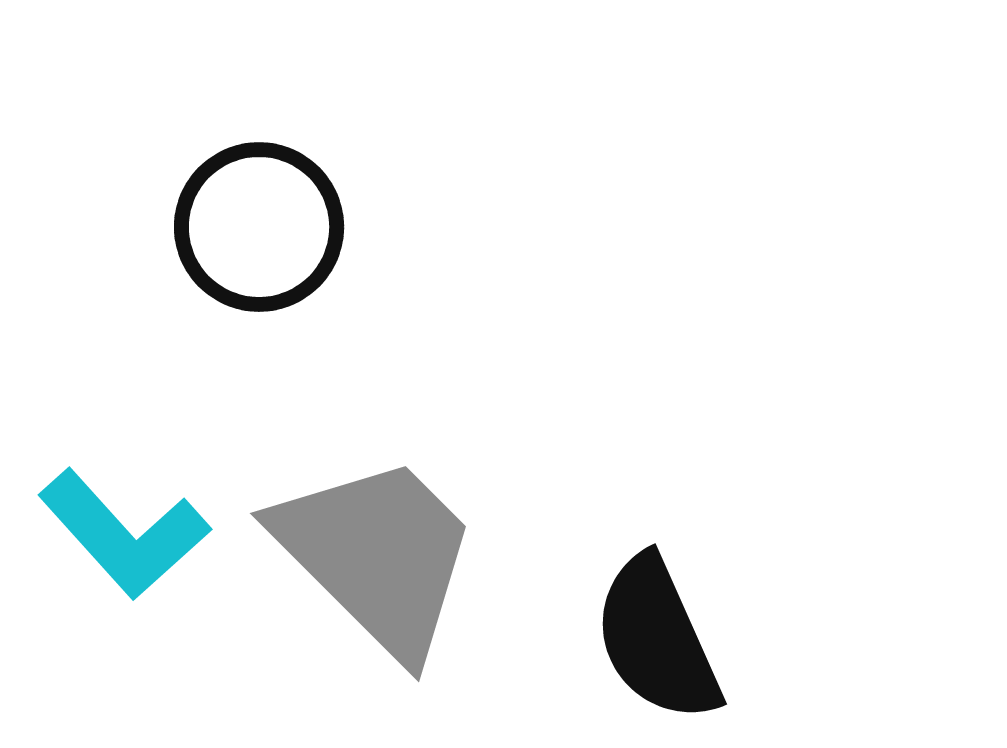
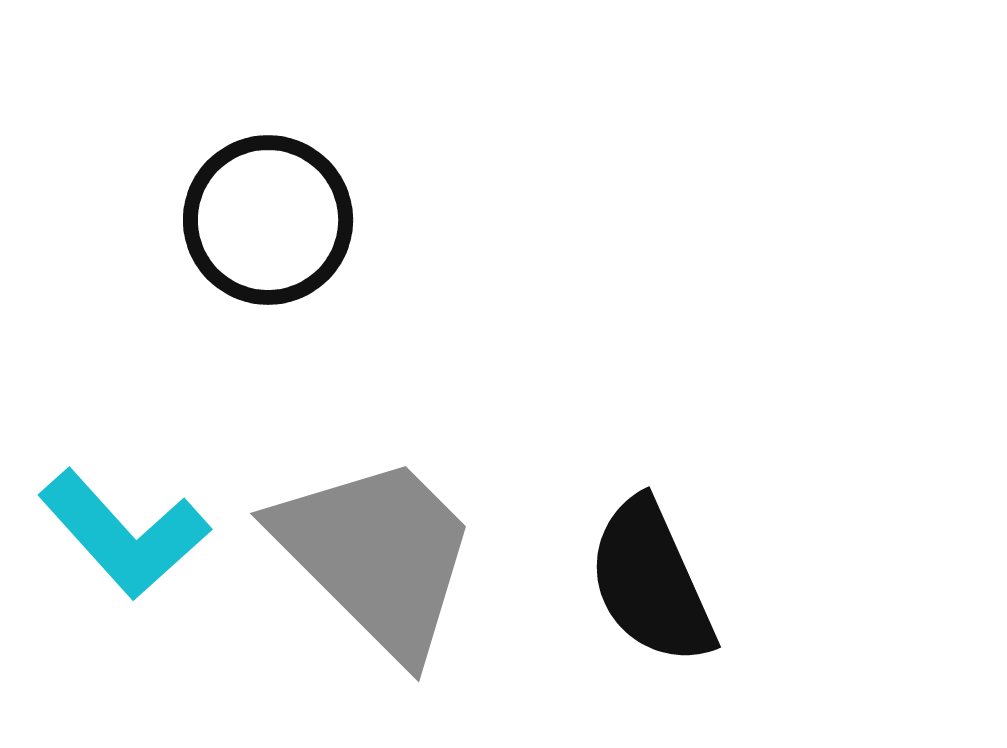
black circle: moved 9 px right, 7 px up
black semicircle: moved 6 px left, 57 px up
